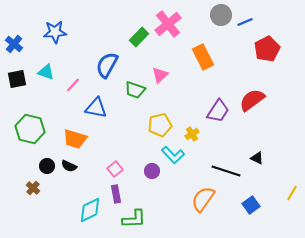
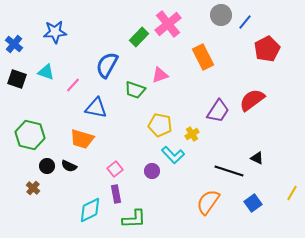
blue line: rotated 28 degrees counterclockwise
pink triangle: rotated 24 degrees clockwise
black square: rotated 30 degrees clockwise
yellow pentagon: rotated 25 degrees clockwise
green hexagon: moved 6 px down
orange trapezoid: moved 7 px right
black line: moved 3 px right
orange semicircle: moved 5 px right, 3 px down
blue square: moved 2 px right, 2 px up
